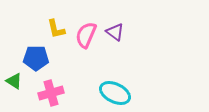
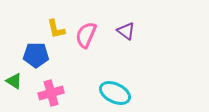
purple triangle: moved 11 px right, 1 px up
blue pentagon: moved 3 px up
